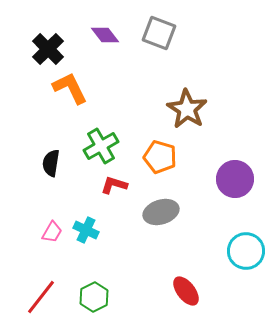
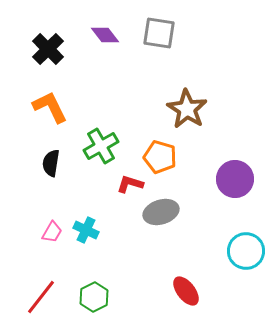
gray square: rotated 12 degrees counterclockwise
orange L-shape: moved 20 px left, 19 px down
red L-shape: moved 16 px right, 1 px up
